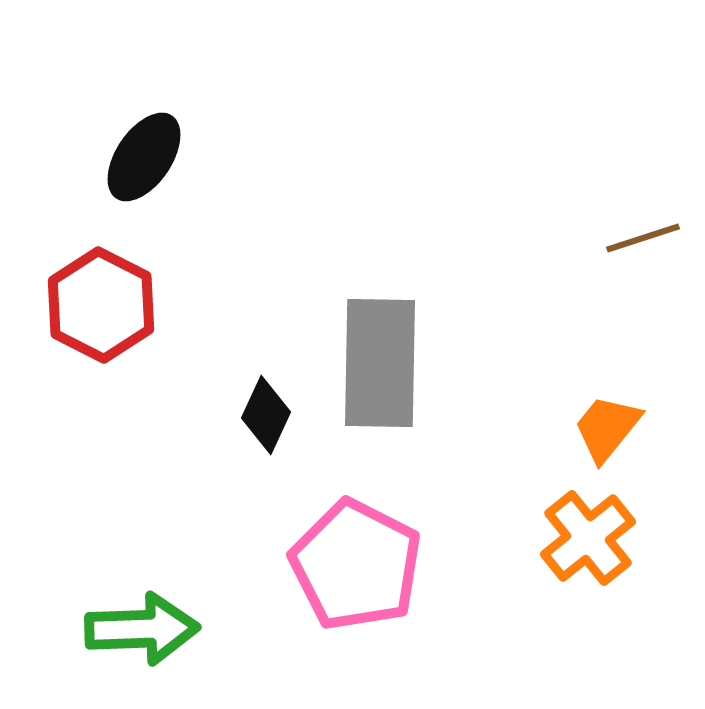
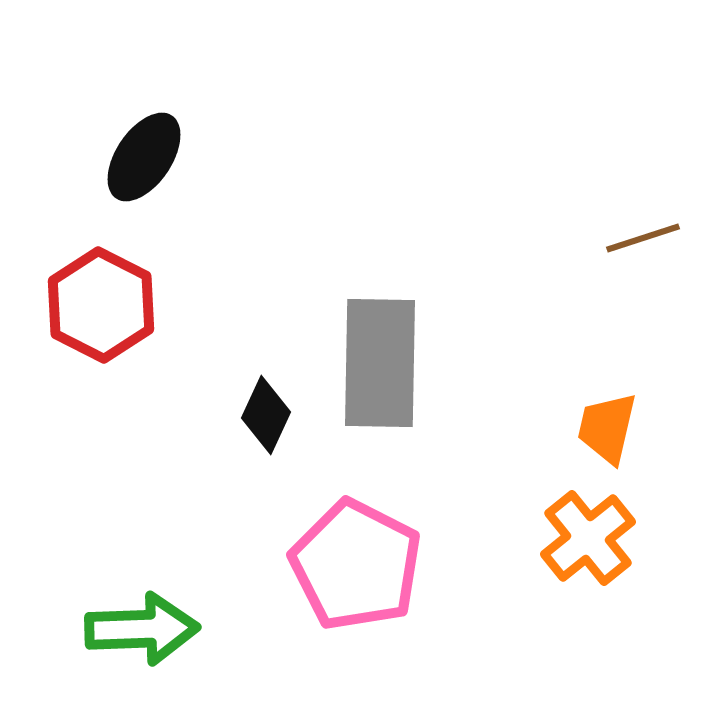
orange trapezoid: rotated 26 degrees counterclockwise
